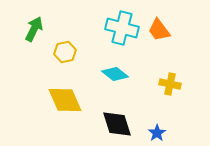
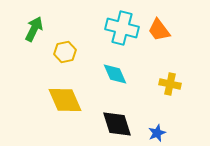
cyan diamond: rotated 28 degrees clockwise
blue star: rotated 12 degrees clockwise
